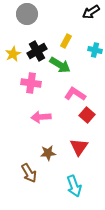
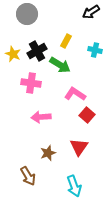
yellow star: rotated 21 degrees counterclockwise
brown star: rotated 14 degrees counterclockwise
brown arrow: moved 1 px left, 3 px down
